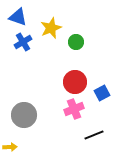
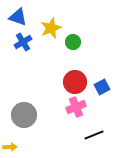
green circle: moved 3 px left
blue square: moved 6 px up
pink cross: moved 2 px right, 2 px up
